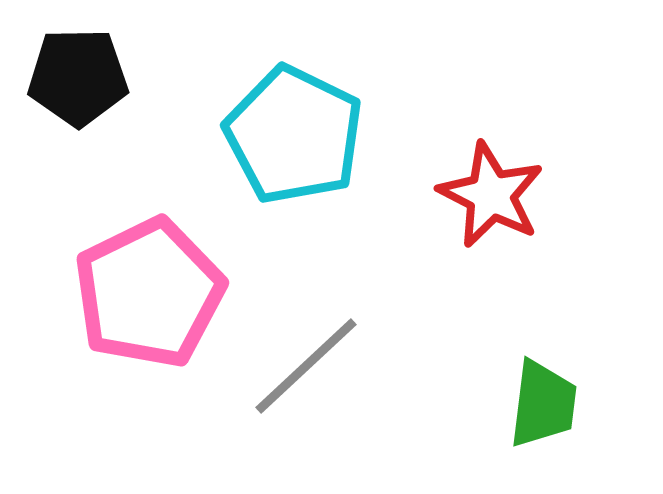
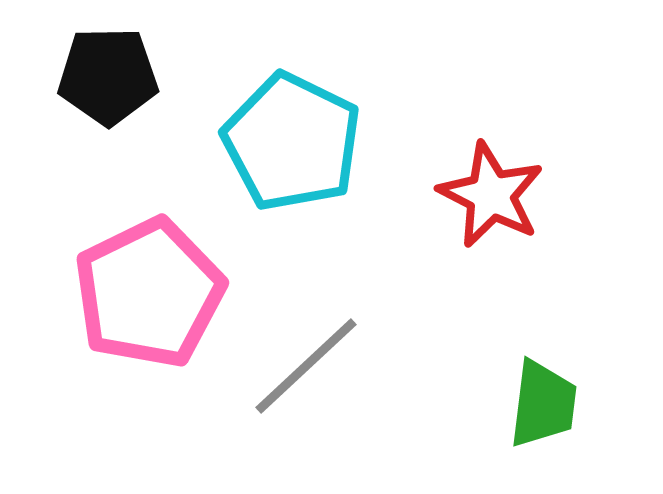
black pentagon: moved 30 px right, 1 px up
cyan pentagon: moved 2 px left, 7 px down
